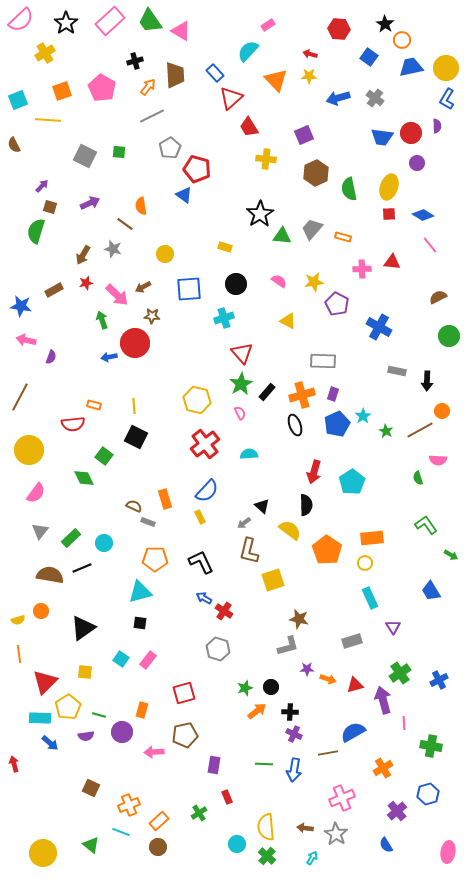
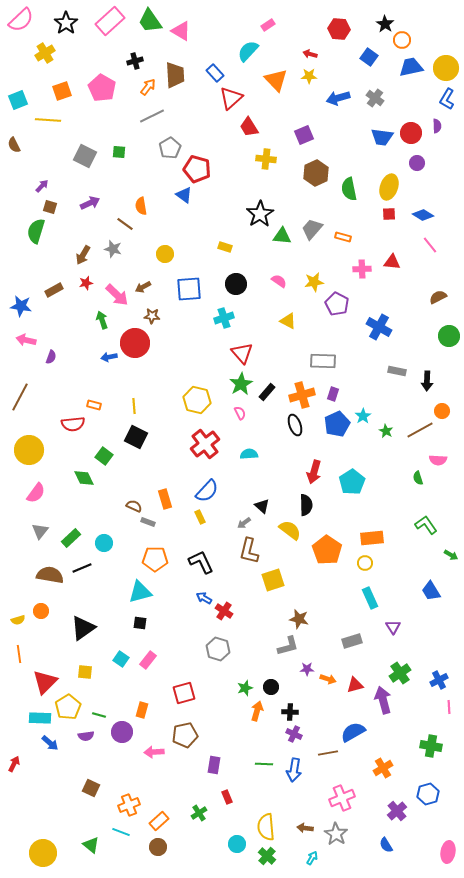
orange arrow at (257, 711): rotated 36 degrees counterclockwise
pink line at (404, 723): moved 45 px right, 16 px up
red arrow at (14, 764): rotated 42 degrees clockwise
